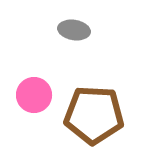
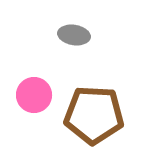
gray ellipse: moved 5 px down
